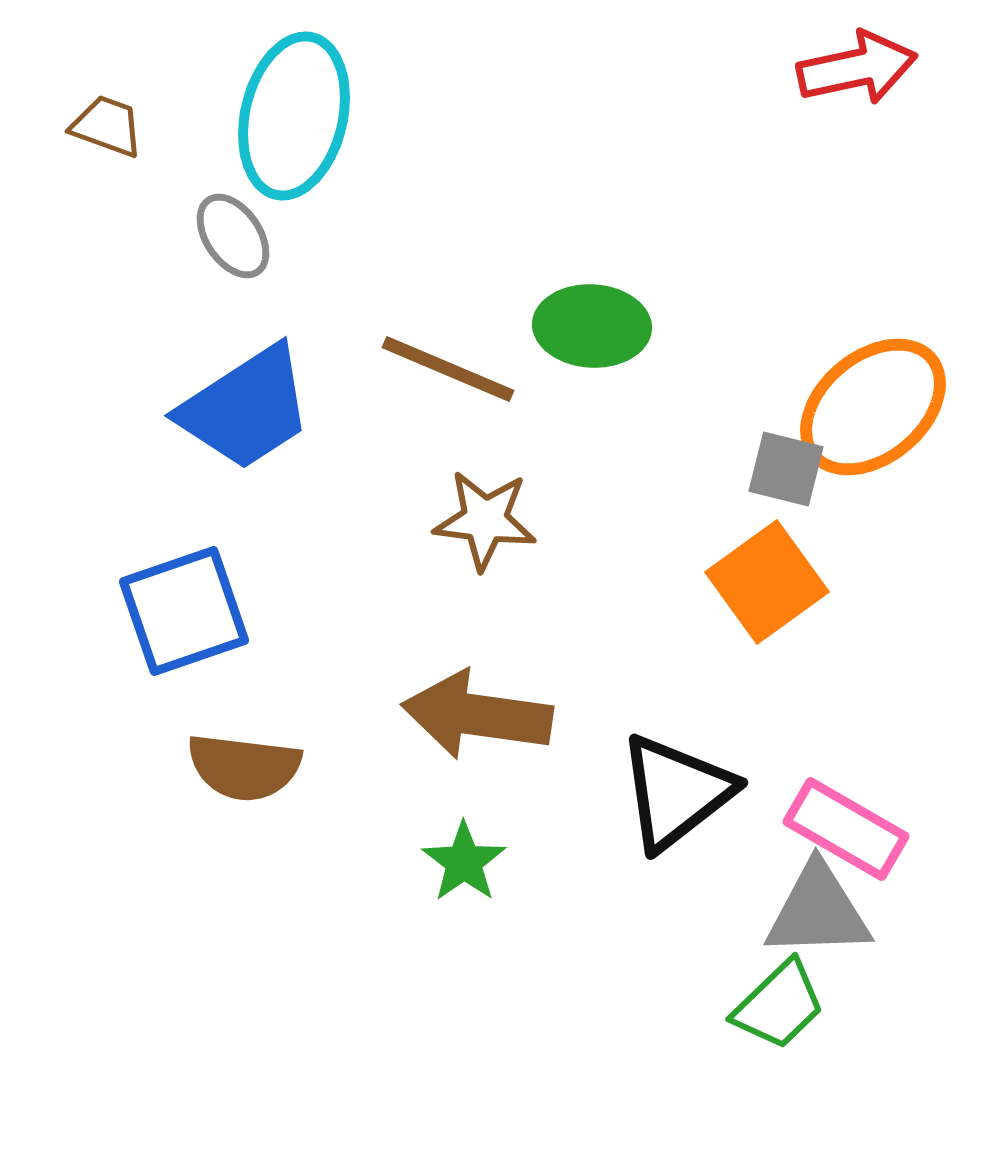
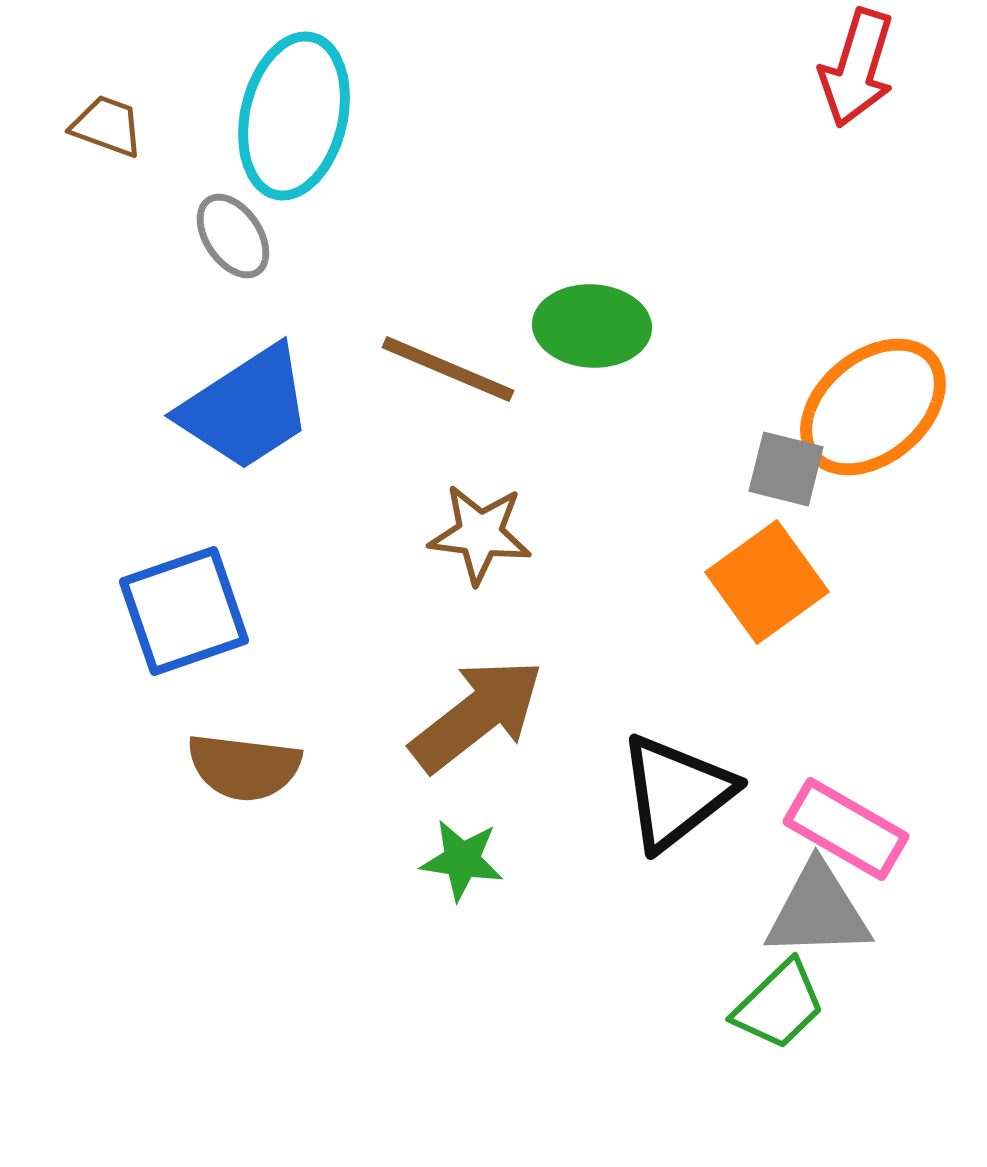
red arrow: rotated 119 degrees clockwise
brown star: moved 5 px left, 14 px down
brown arrow: rotated 134 degrees clockwise
green star: moved 2 px left, 2 px up; rotated 28 degrees counterclockwise
